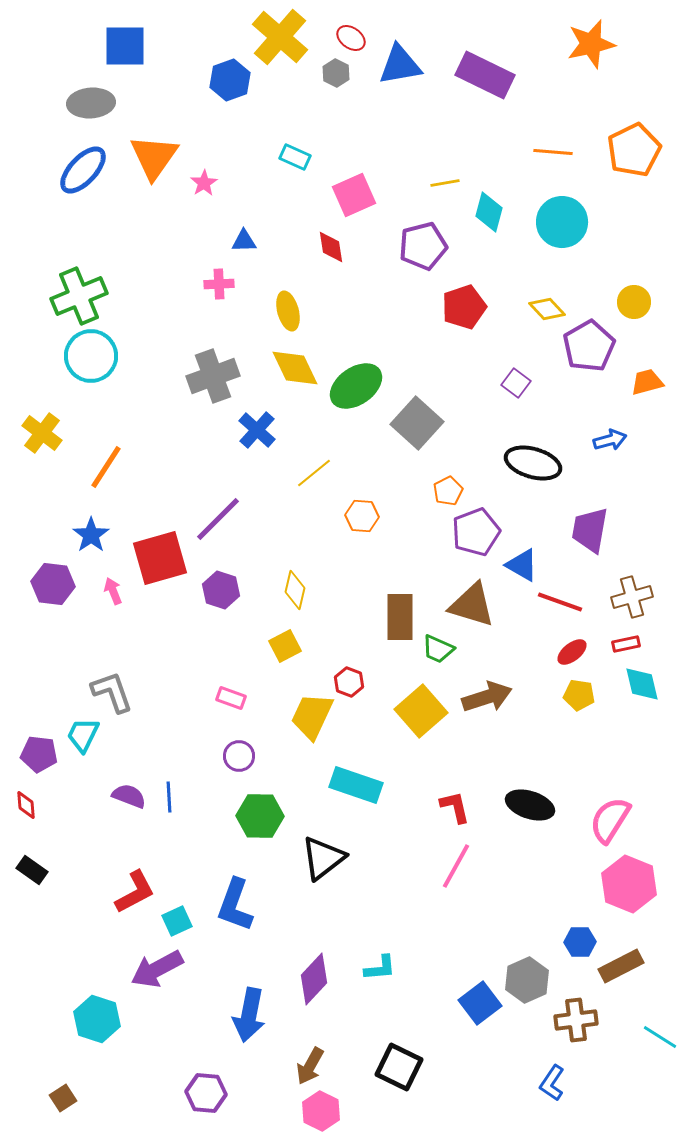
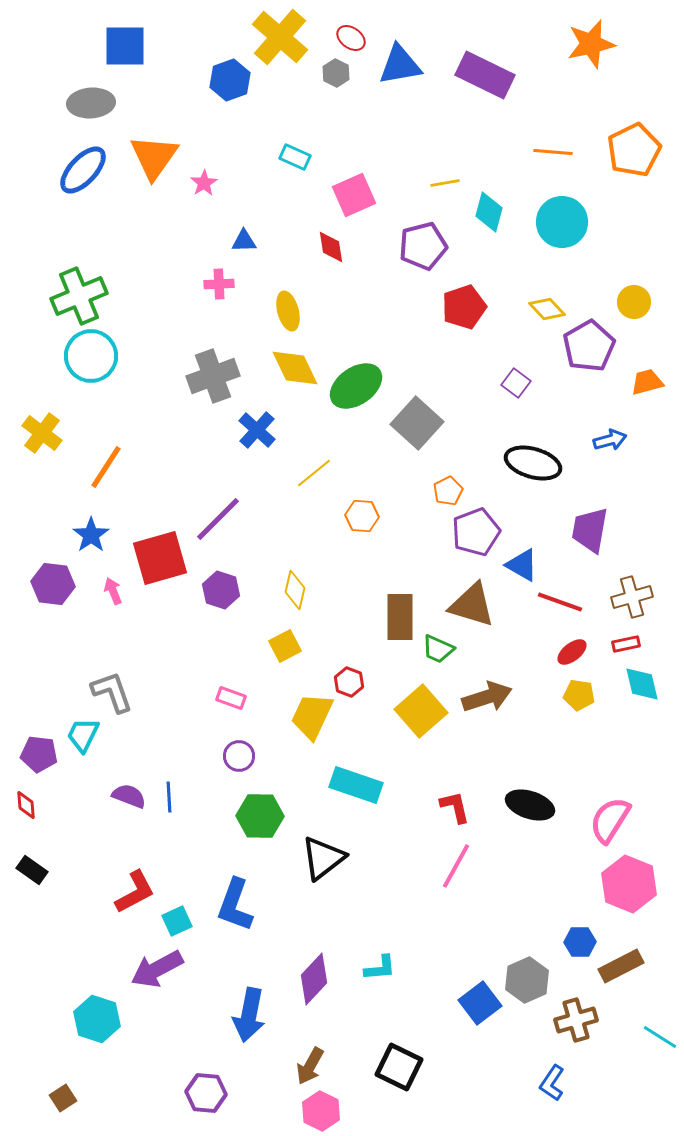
brown cross at (576, 1020): rotated 9 degrees counterclockwise
